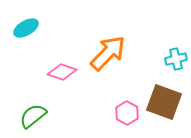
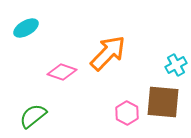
cyan cross: moved 6 px down; rotated 15 degrees counterclockwise
brown square: moved 1 px left; rotated 15 degrees counterclockwise
